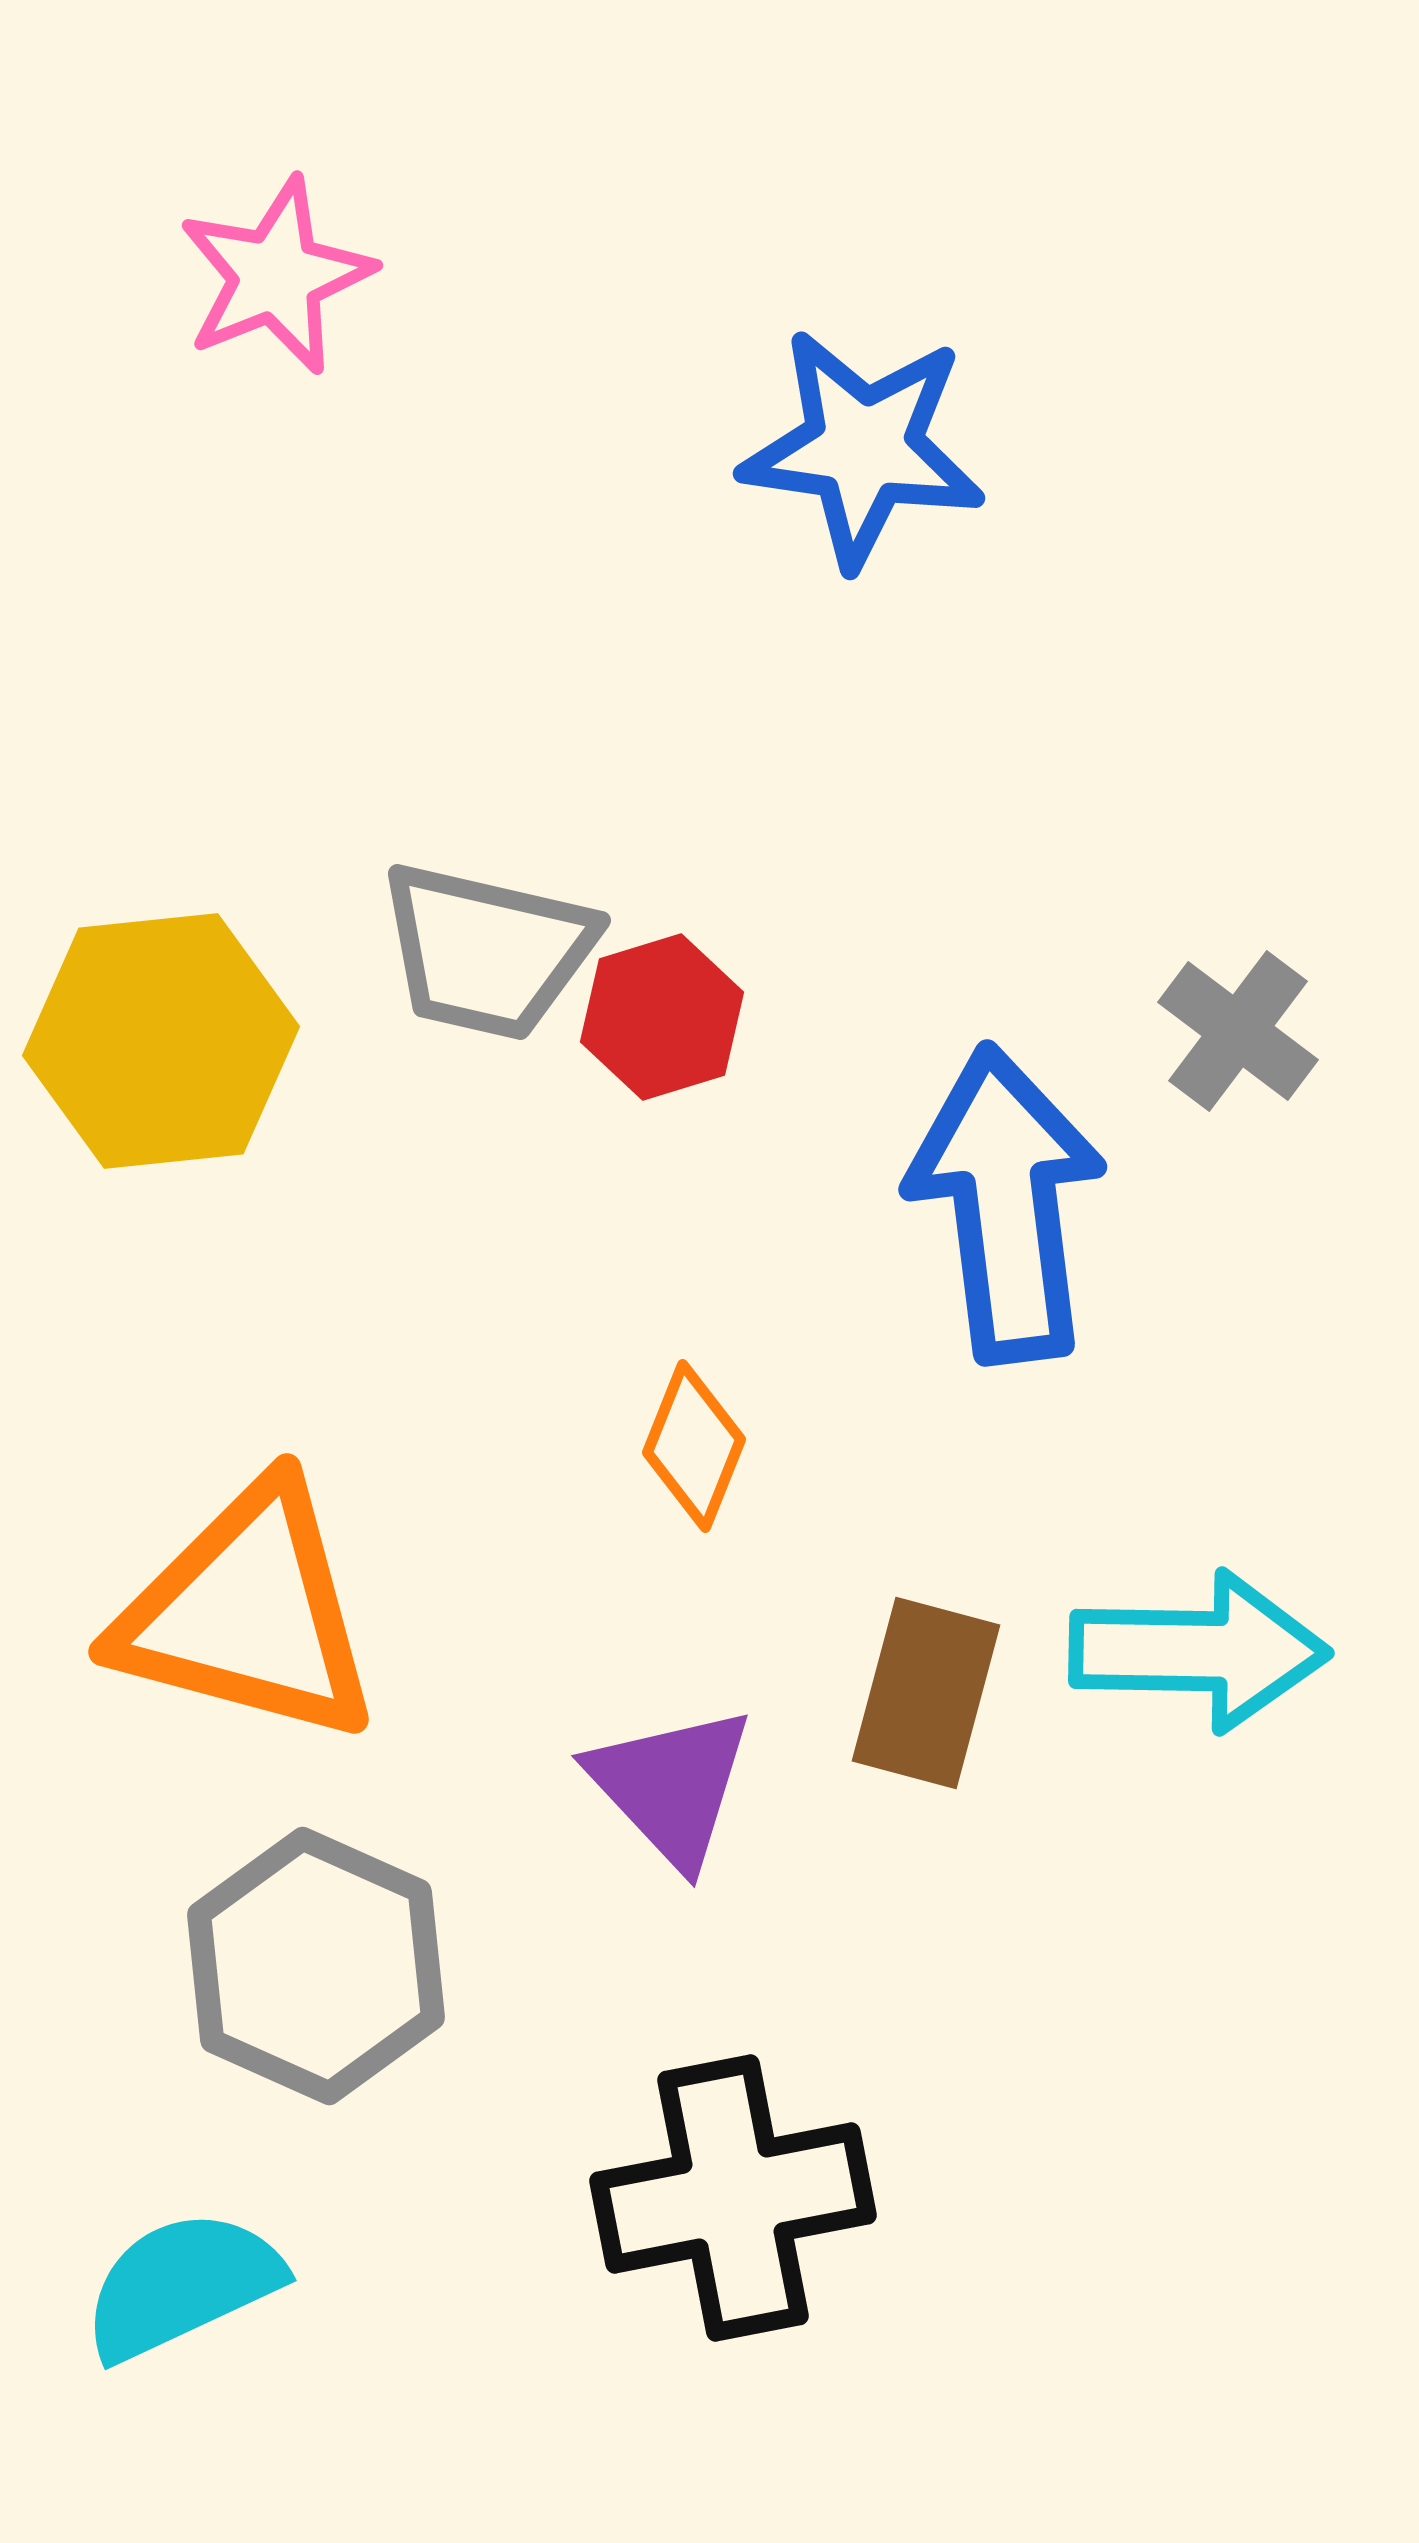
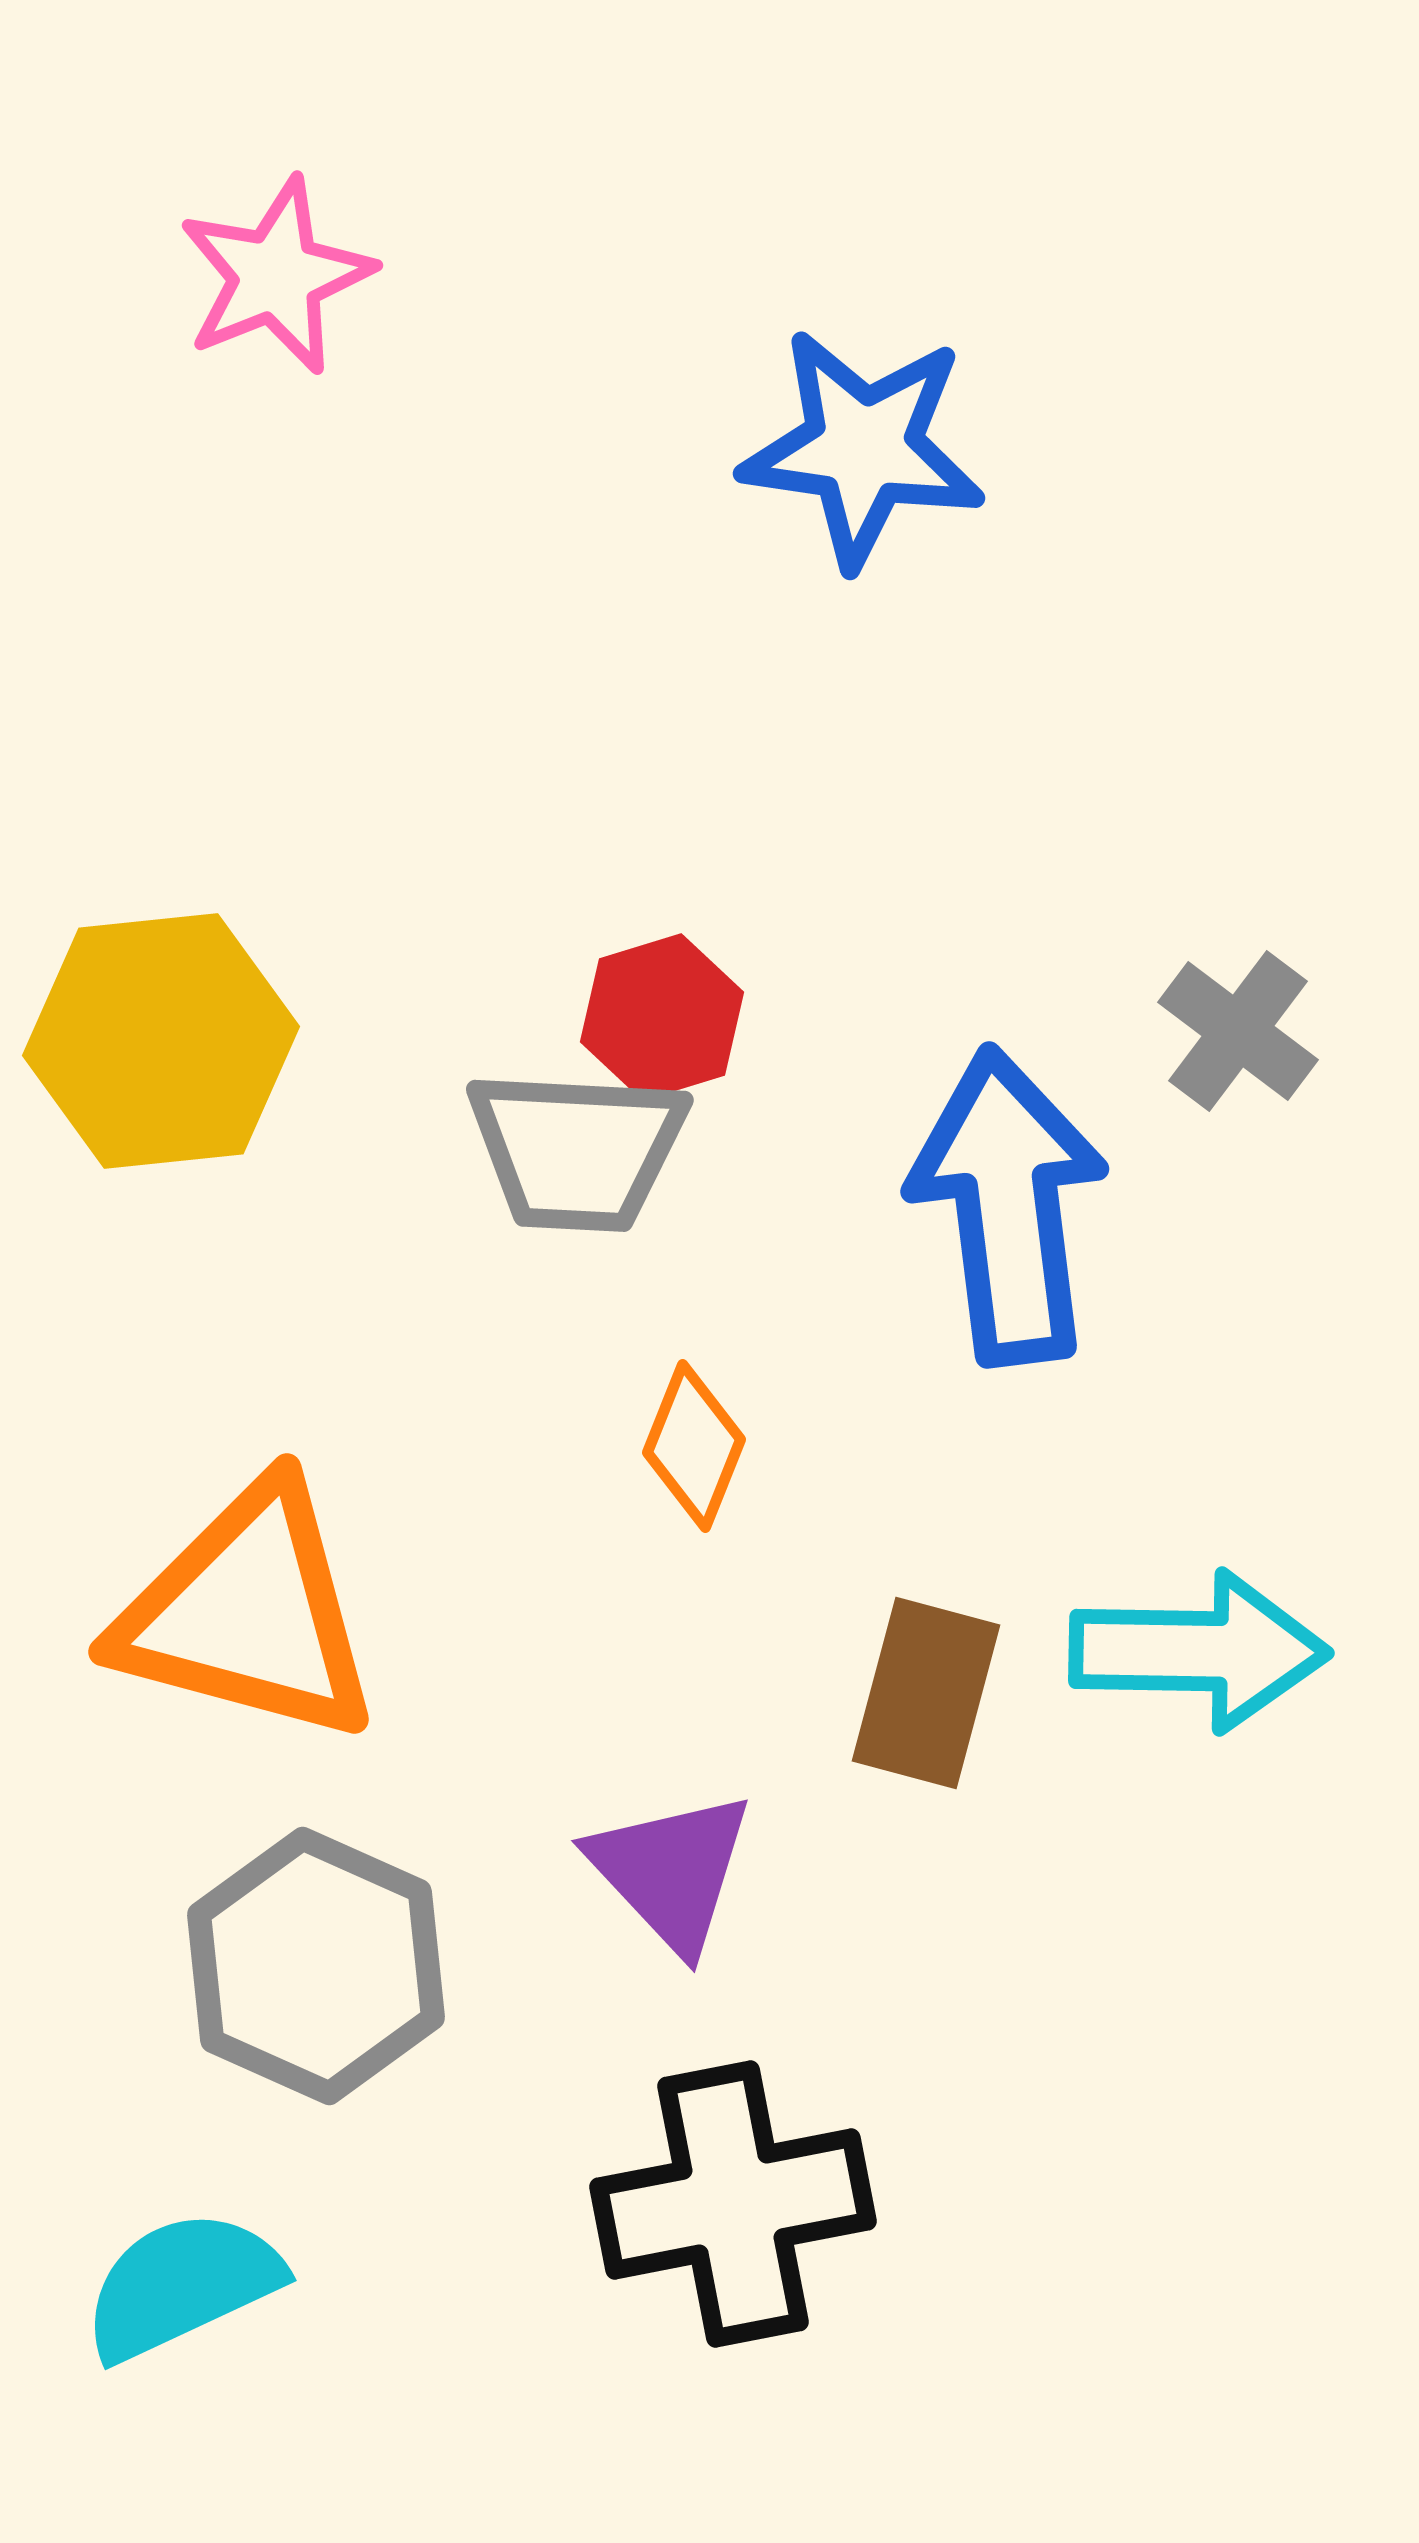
gray trapezoid: moved 90 px right, 199 px down; rotated 10 degrees counterclockwise
blue arrow: moved 2 px right, 2 px down
purple triangle: moved 85 px down
black cross: moved 6 px down
